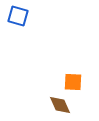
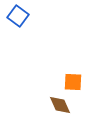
blue square: rotated 20 degrees clockwise
